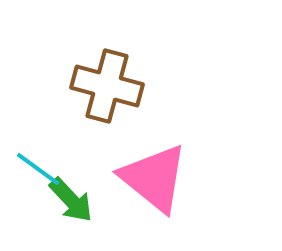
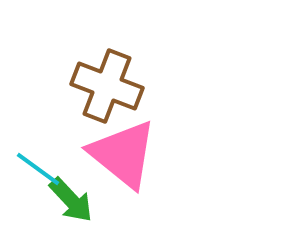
brown cross: rotated 6 degrees clockwise
pink triangle: moved 31 px left, 24 px up
